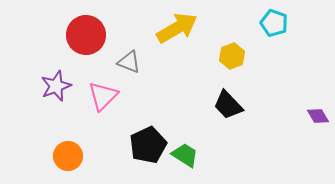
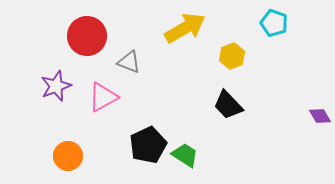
yellow arrow: moved 8 px right
red circle: moved 1 px right, 1 px down
pink triangle: moved 1 px down; rotated 16 degrees clockwise
purple diamond: moved 2 px right
